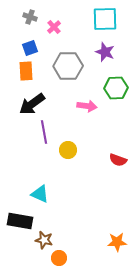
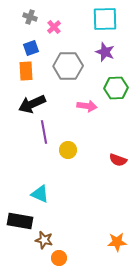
blue square: moved 1 px right
black arrow: rotated 12 degrees clockwise
